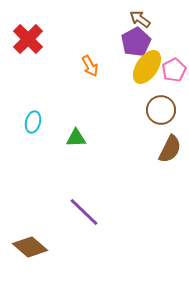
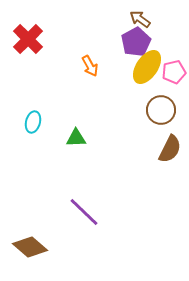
pink pentagon: moved 2 px down; rotated 15 degrees clockwise
